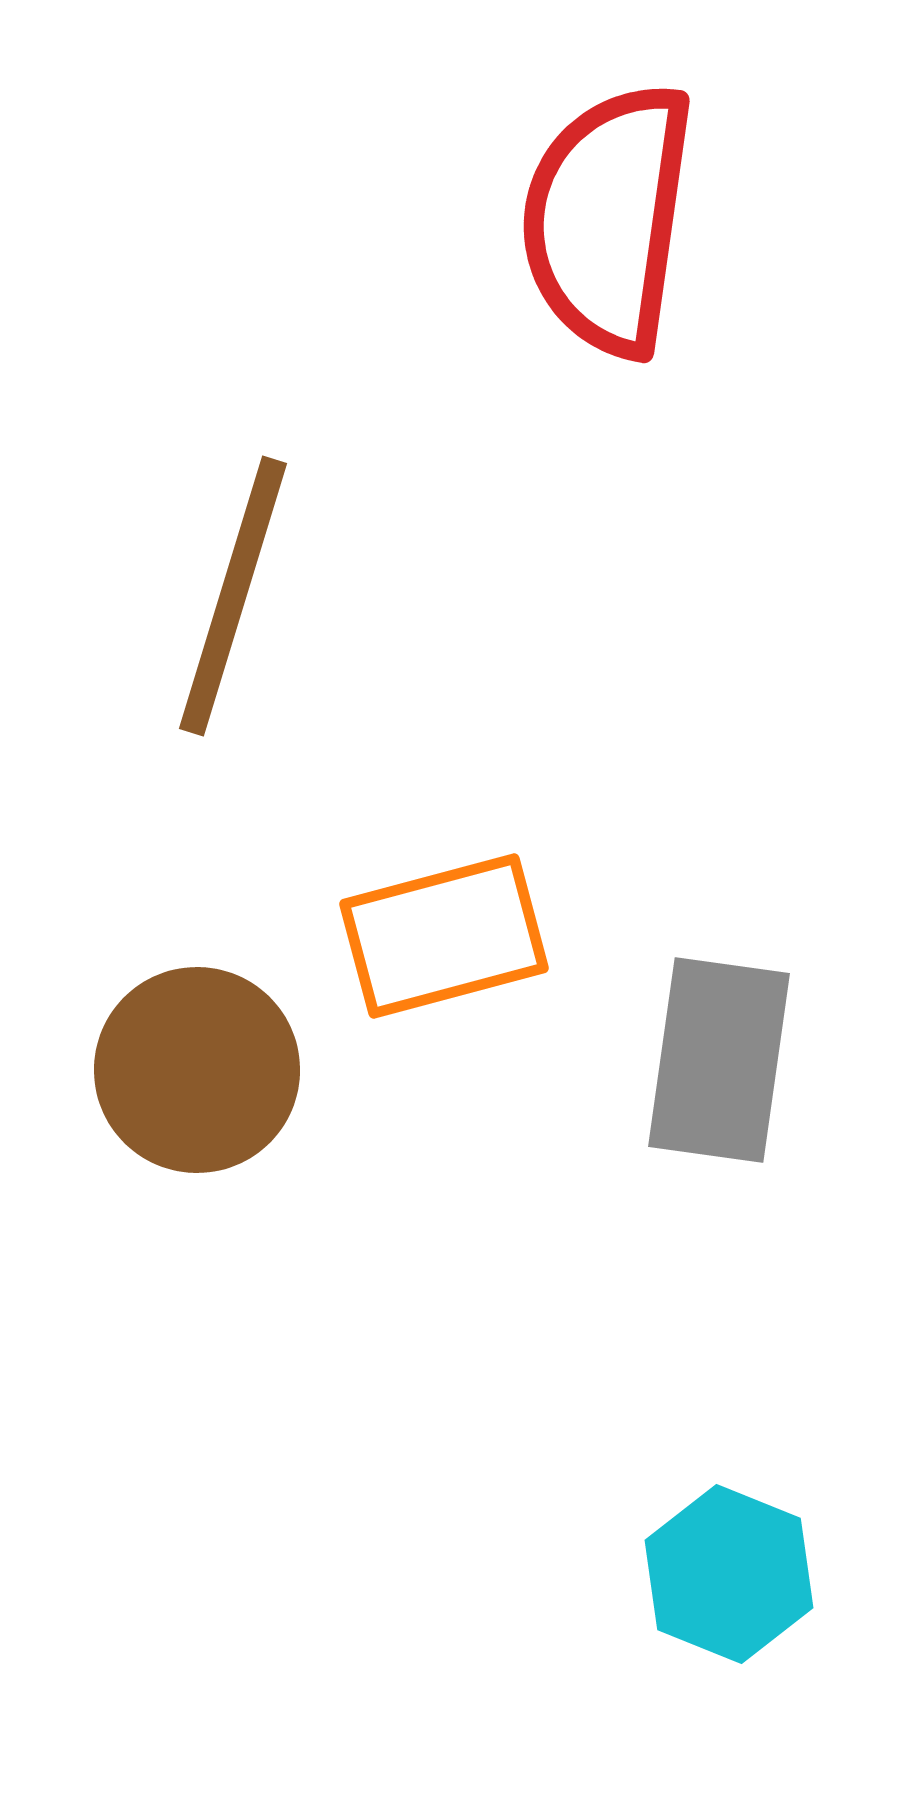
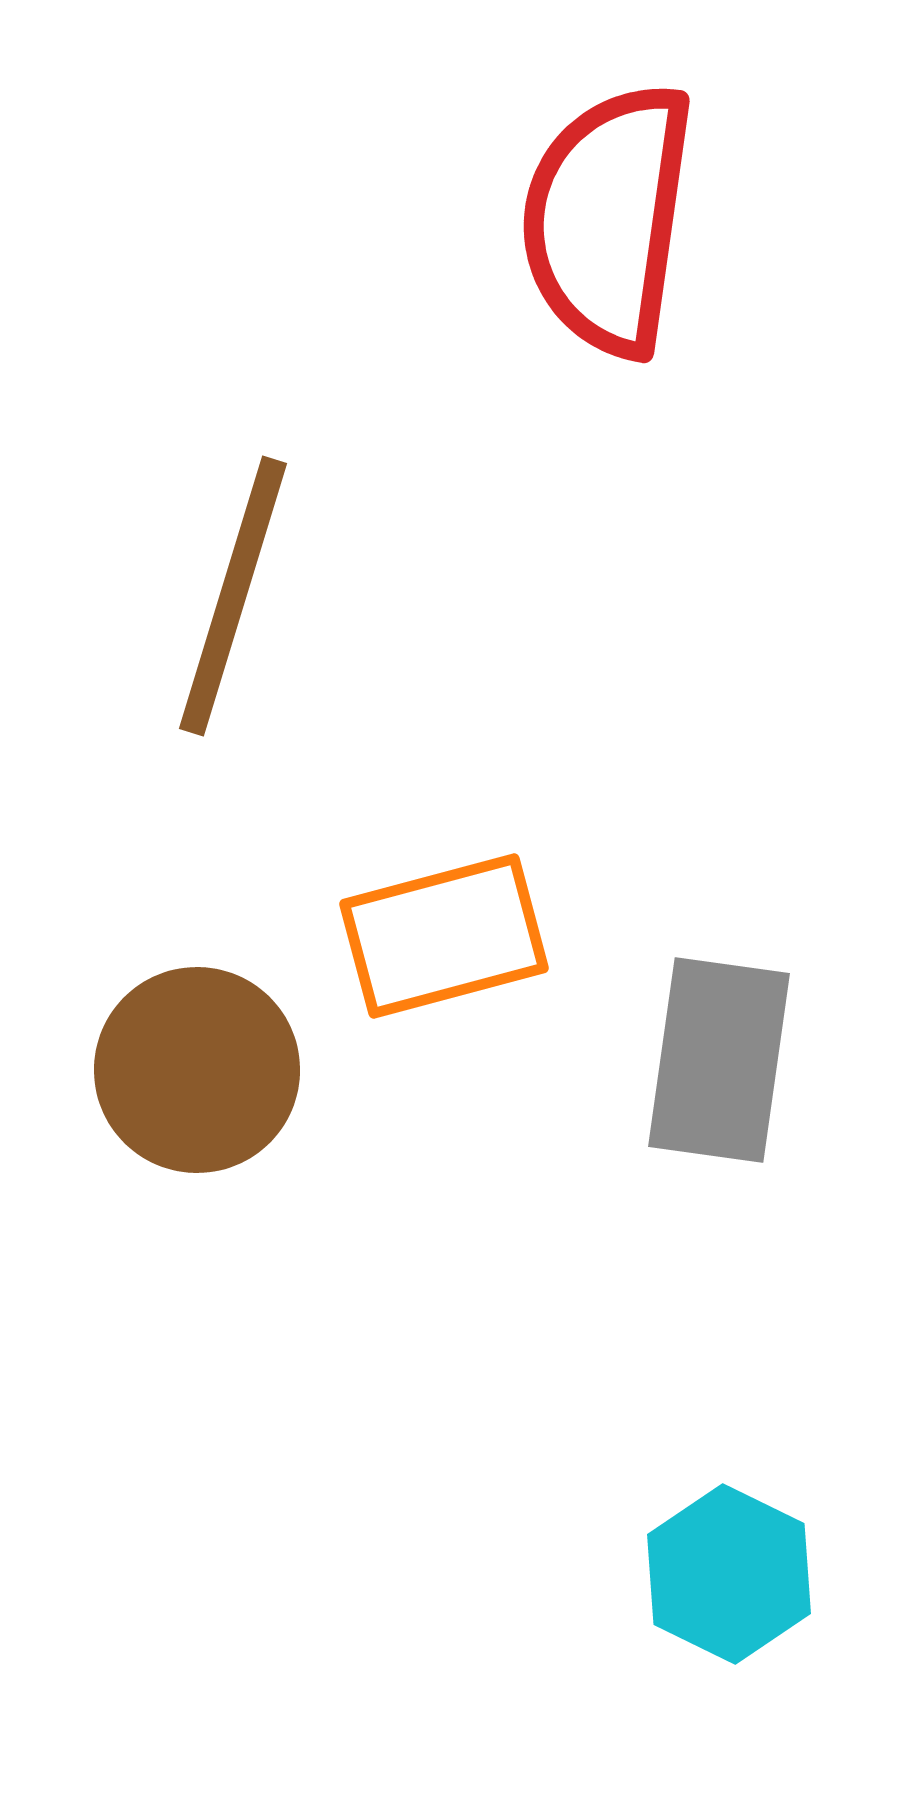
cyan hexagon: rotated 4 degrees clockwise
